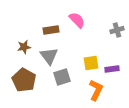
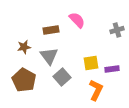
gray square: rotated 24 degrees counterclockwise
